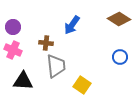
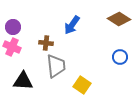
pink cross: moved 1 px left, 3 px up
